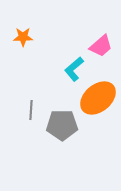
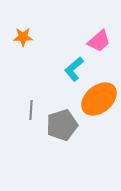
pink trapezoid: moved 2 px left, 5 px up
orange ellipse: moved 1 px right, 1 px down
gray pentagon: rotated 16 degrees counterclockwise
